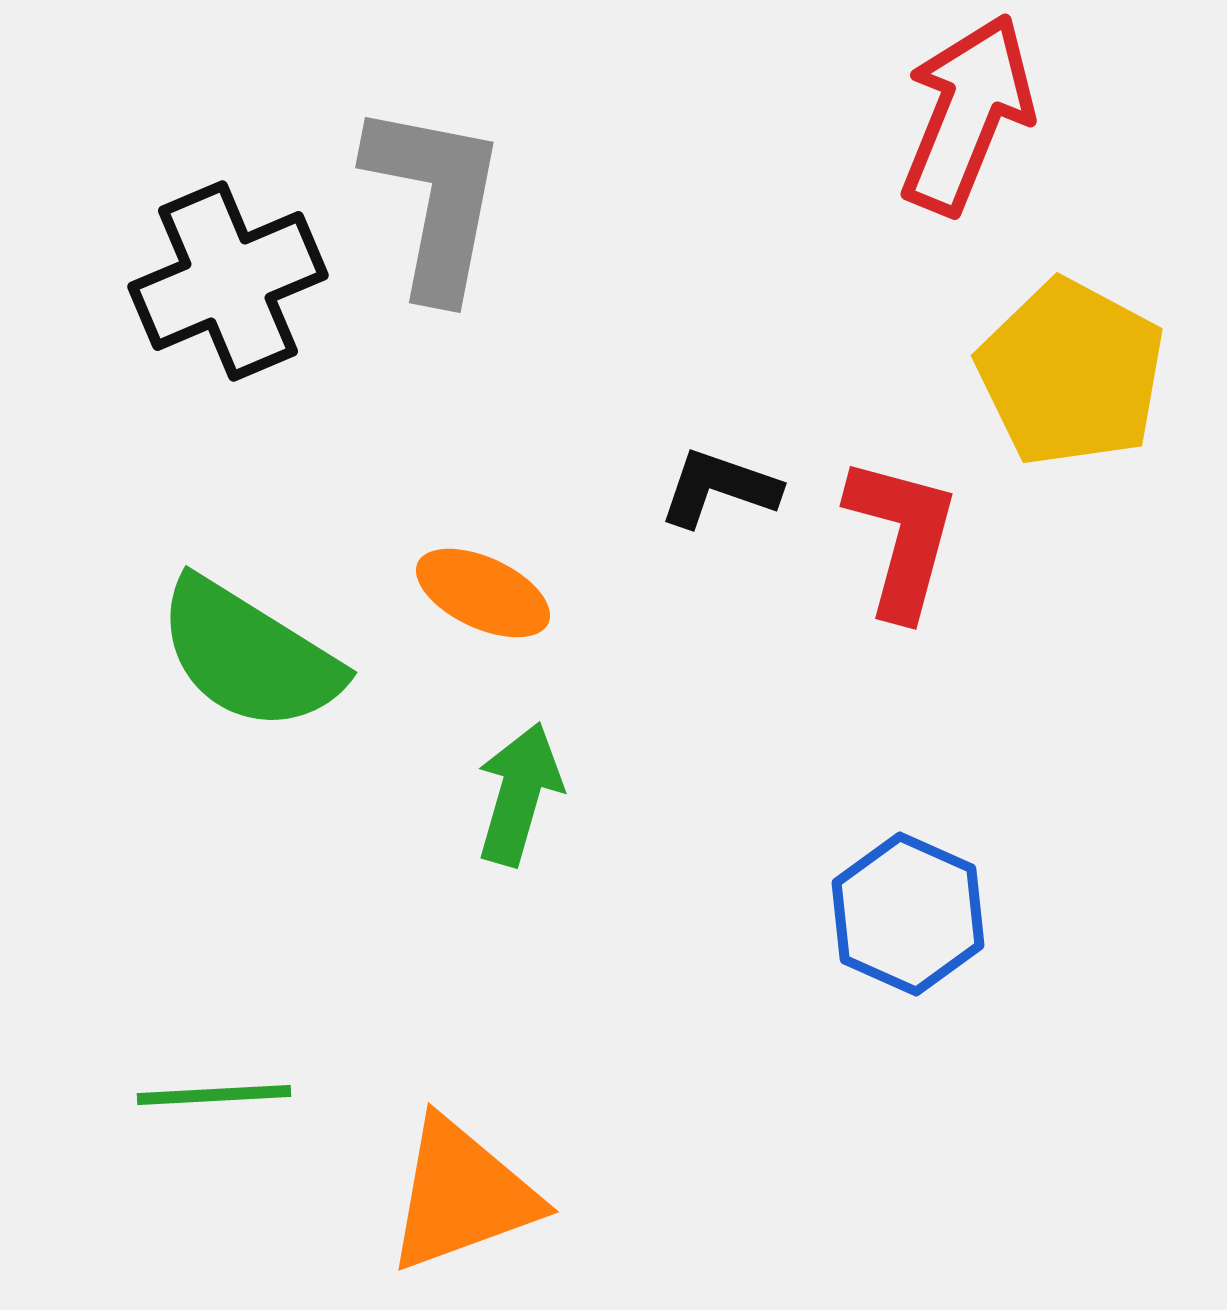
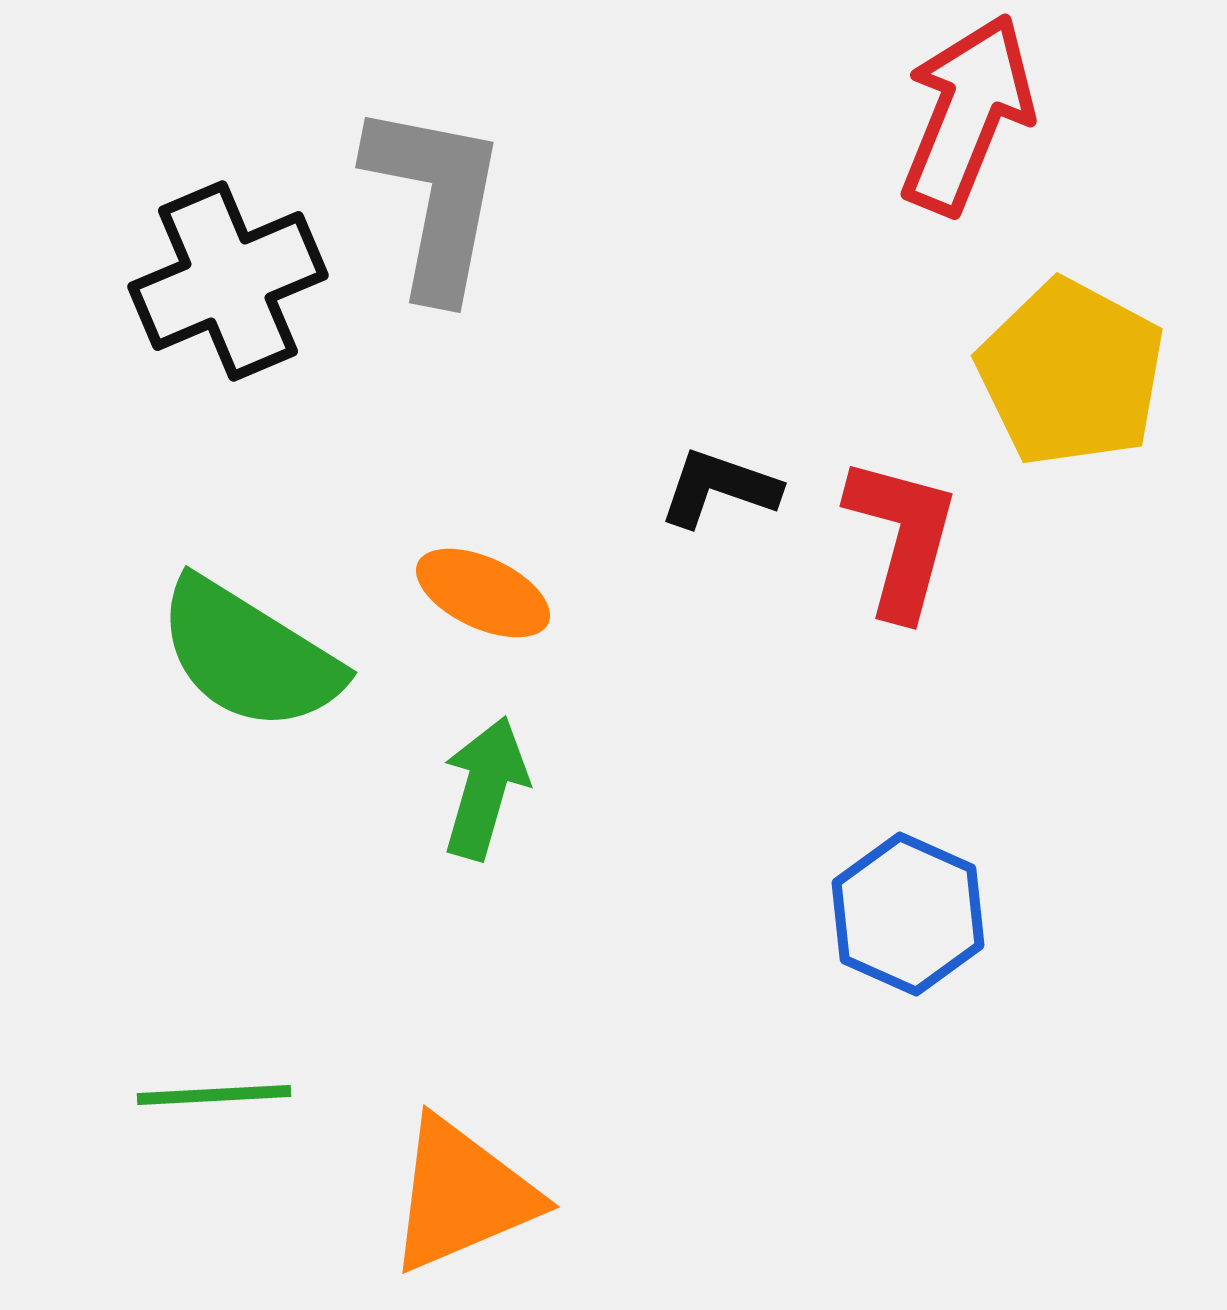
green arrow: moved 34 px left, 6 px up
orange triangle: rotated 3 degrees counterclockwise
